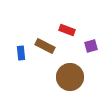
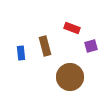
red rectangle: moved 5 px right, 2 px up
brown rectangle: rotated 48 degrees clockwise
